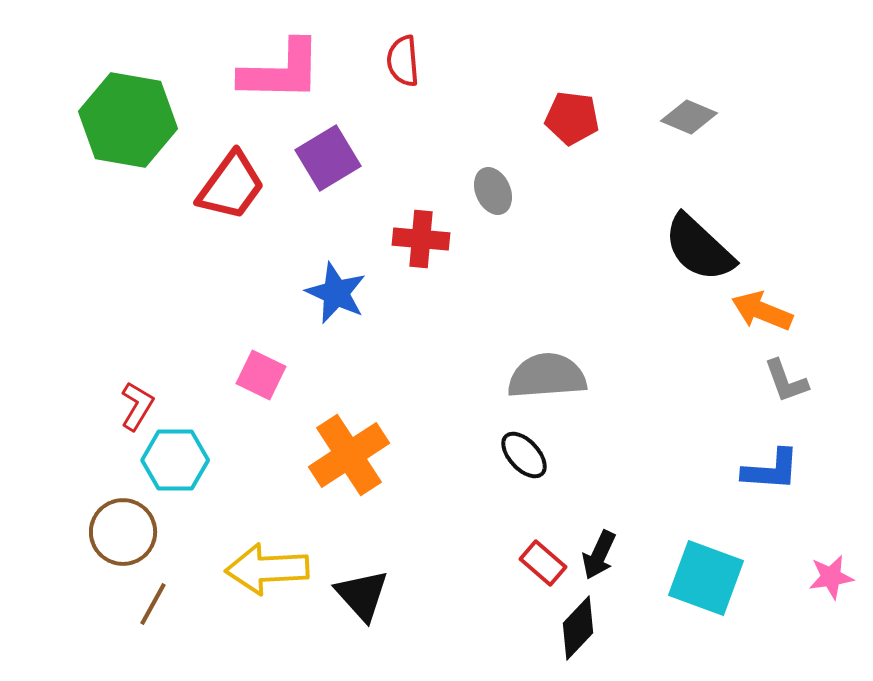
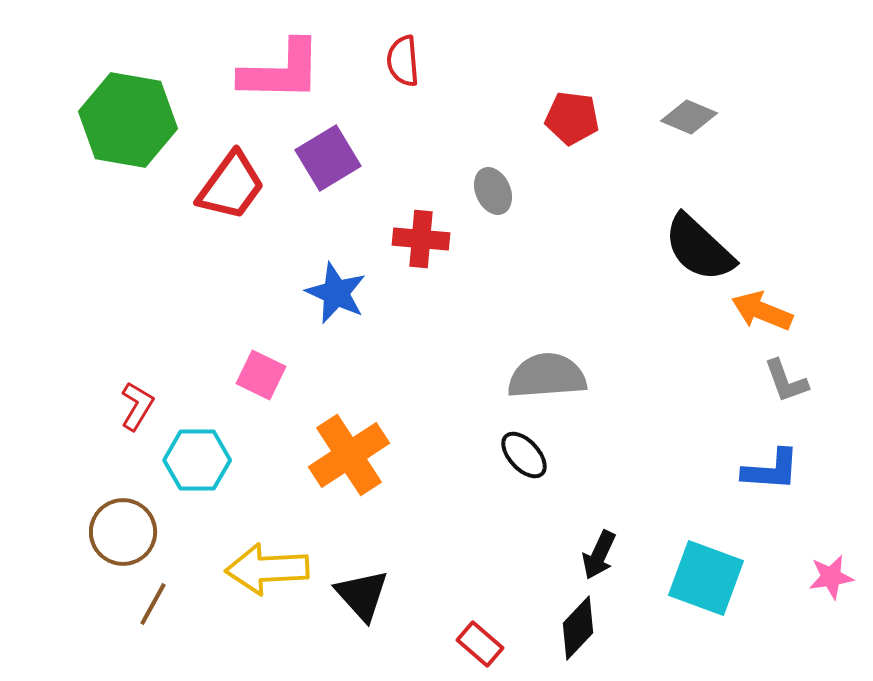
cyan hexagon: moved 22 px right
red rectangle: moved 63 px left, 81 px down
